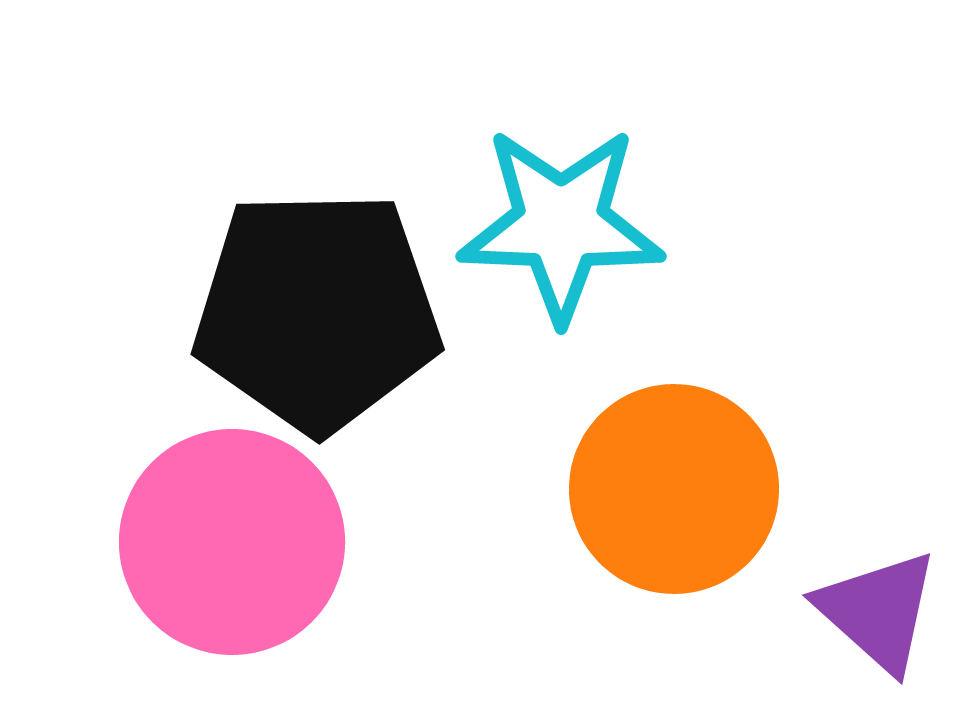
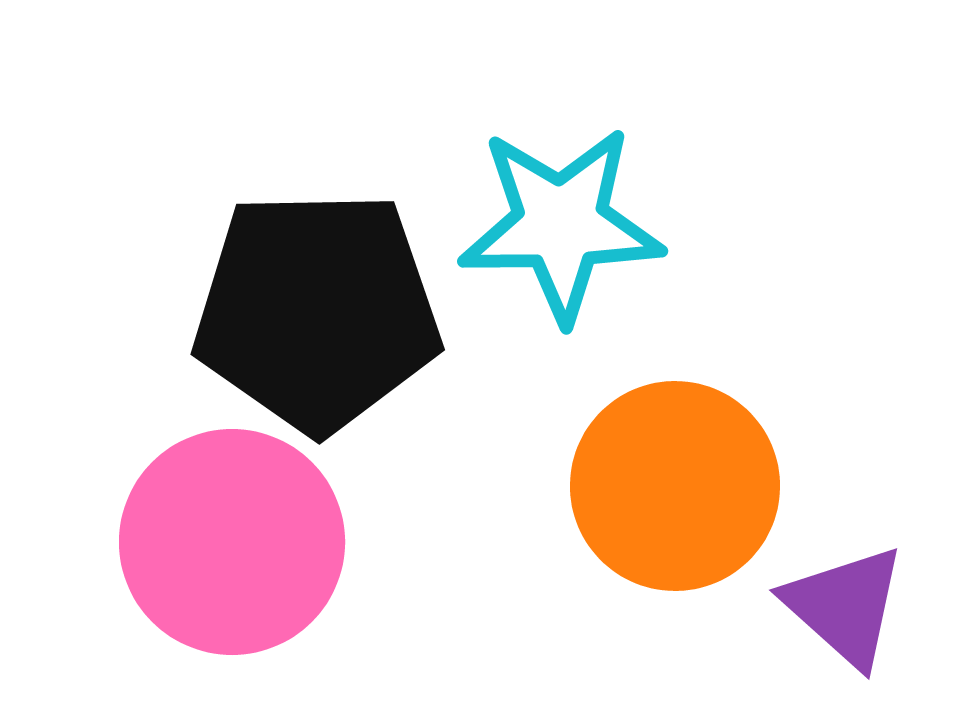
cyan star: rotated 3 degrees counterclockwise
orange circle: moved 1 px right, 3 px up
purple triangle: moved 33 px left, 5 px up
